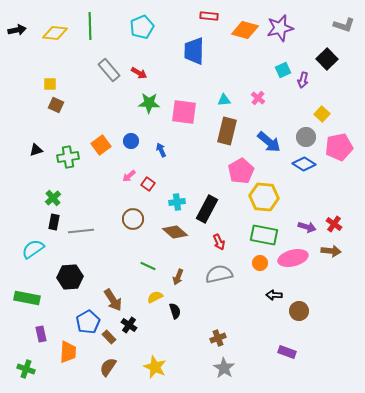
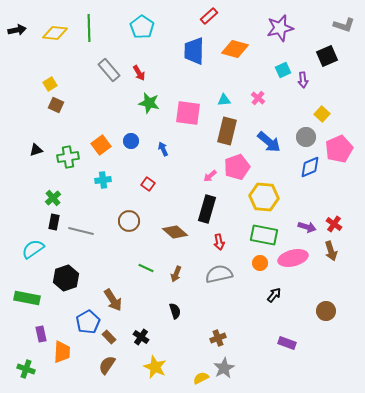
red rectangle at (209, 16): rotated 48 degrees counterclockwise
green line at (90, 26): moved 1 px left, 2 px down
cyan pentagon at (142, 27): rotated 15 degrees counterclockwise
orange diamond at (245, 30): moved 10 px left, 19 px down
black square at (327, 59): moved 3 px up; rotated 20 degrees clockwise
red arrow at (139, 73): rotated 28 degrees clockwise
purple arrow at (303, 80): rotated 21 degrees counterclockwise
yellow square at (50, 84): rotated 32 degrees counterclockwise
green star at (149, 103): rotated 10 degrees clockwise
pink square at (184, 112): moved 4 px right, 1 px down
pink pentagon at (339, 147): moved 2 px down; rotated 12 degrees counterclockwise
blue arrow at (161, 150): moved 2 px right, 1 px up
blue diamond at (304, 164): moved 6 px right, 3 px down; rotated 55 degrees counterclockwise
pink pentagon at (241, 171): moved 4 px left, 4 px up; rotated 10 degrees clockwise
pink arrow at (129, 176): moved 81 px right
cyan cross at (177, 202): moved 74 px left, 22 px up
black rectangle at (207, 209): rotated 12 degrees counterclockwise
brown circle at (133, 219): moved 4 px left, 2 px down
gray line at (81, 231): rotated 20 degrees clockwise
red arrow at (219, 242): rotated 14 degrees clockwise
brown arrow at (331, 251): rotated 66 degrees clockwise
green line at (148, 266): moved 2 px left, 2 px down
black hexagon at (70, 277): moved 4 px left, 1 px down; rotated 15 degrees counterclockwise
brown arrow at (178, 277): moved 2 px left, 3 px up
black arrow at (274, 295): rotated 126 degrees clockwise
yellow semicircle at (155, 297): moved 46 px right, 81 px down
brown circle at (299, 311): moved 27 px right
black cross at (129, 325): moved 12 px right, 12 px down
orange trapezoid at (68, 352): moved 6 px left
purple rectangle at (287, 352): moved 9 px up
brown semicircle at (108, 367): moved 1 px left, 2 px up
gray star at (224, 368): rotated 10 degrees clockwise
